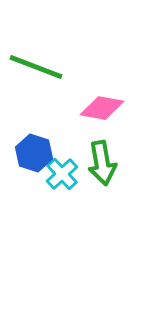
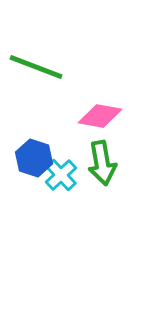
pink diamond: moved 2 px left, 8 px down
blue hexagon: moved 5 px down
cyan cross: moved 1 px left, 1 px down
